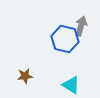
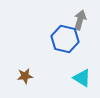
gray arrow: moved 1 px left, 6 px up
cyan triangle: moved 11 px right, 7 px up
